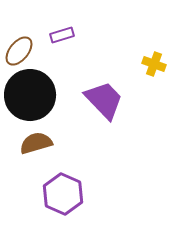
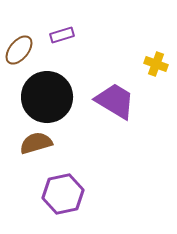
brown ellipse: moved 1 px up
yellow cross: moved 2 px right
black circle: moved 17 px right, 2 px down
purple trapezoid: moved 11 px right, 1 px down; rotated 15 degrees counterclockwise
purple hexagon: rotated 24 degrees clockwise
